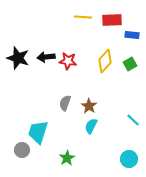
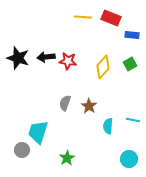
red rectangle: moved 1 px left, 2 px up; rotated 24 degrees clockwise
yellow diamond: moved 2 px left, 6 px down
cyan line: rotated 32 degrees counterclockwise
cyan semicircle: moved 17 px right; rotated 21 degrees counterclockwise
